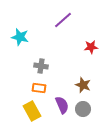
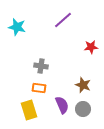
cyan star: moved 3 px left, 10 px up
yellow rectangle: moved 3 px left, 1 px up; rotated 12 degrees clockwise
